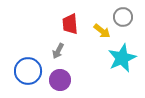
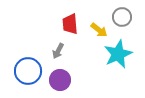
gray circle: moved 1 px left
yellow arrow: moved 3 px left, 1 px up
cyan star: moved 4 px left, 4 px up
